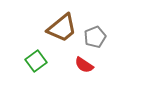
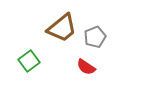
green square: moved 7 px left
red semicircle: moved 2 px right, 2 px down
